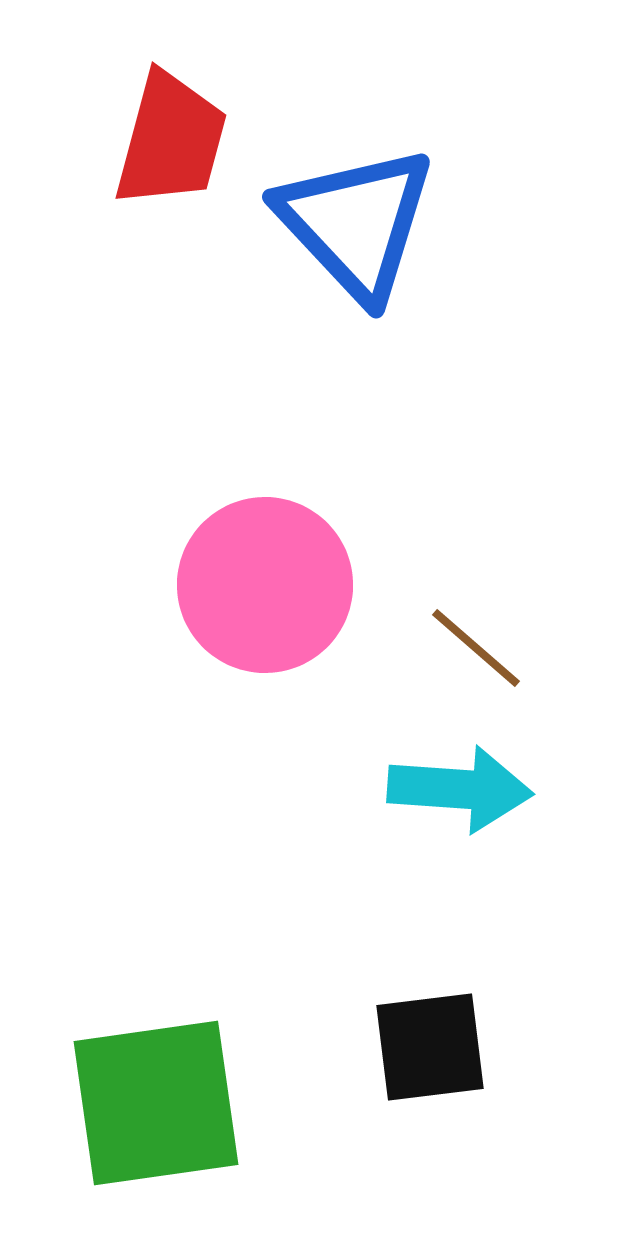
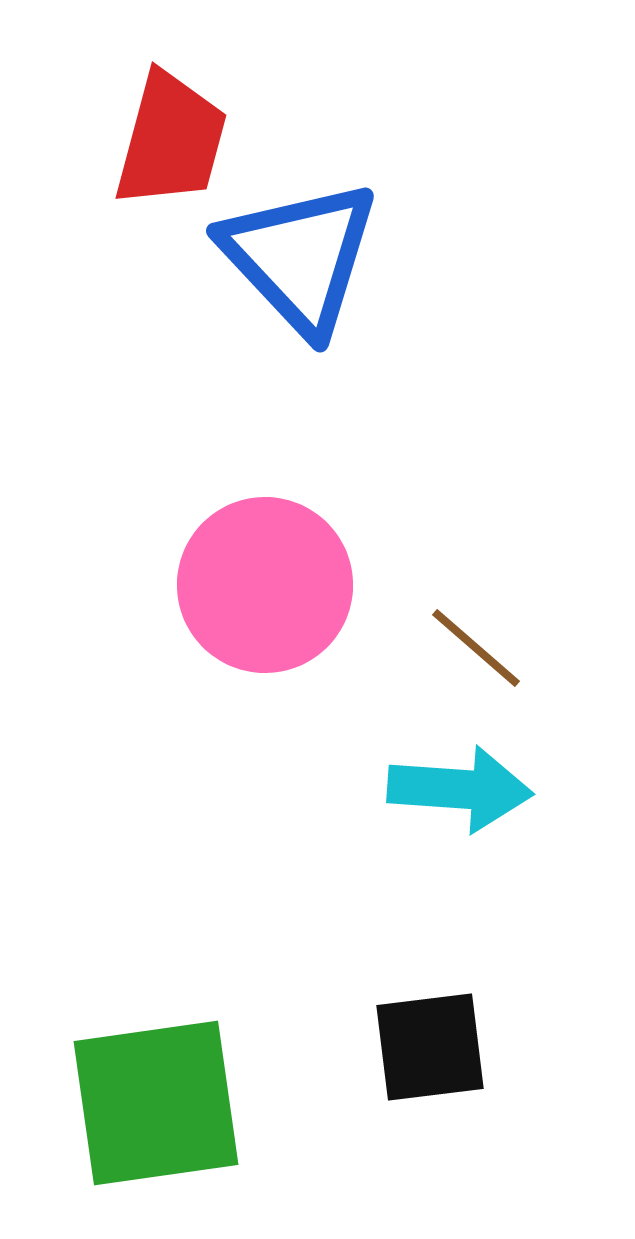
blue triangle: moved 56 px left, 34 px down
